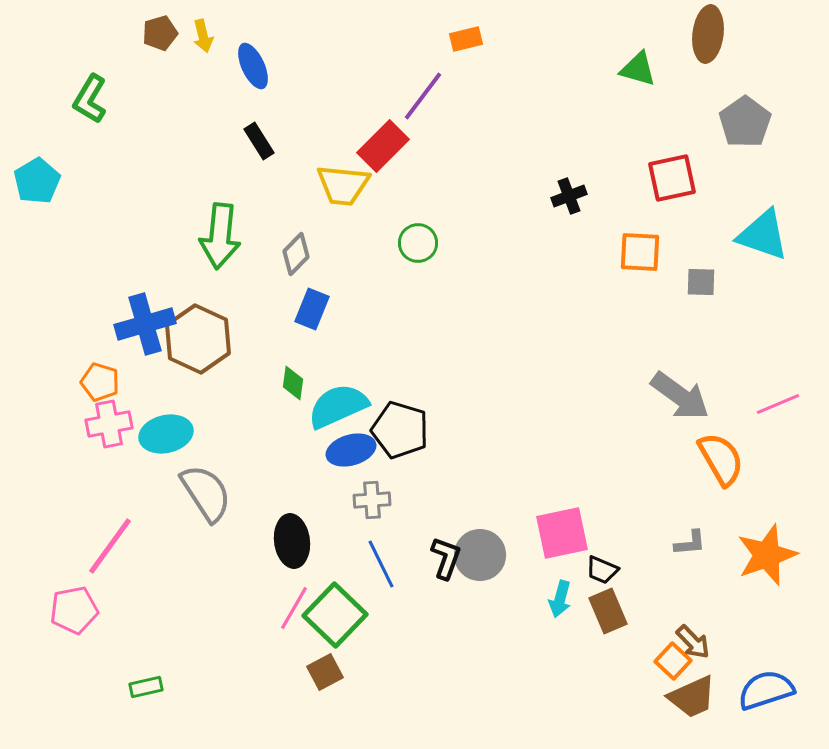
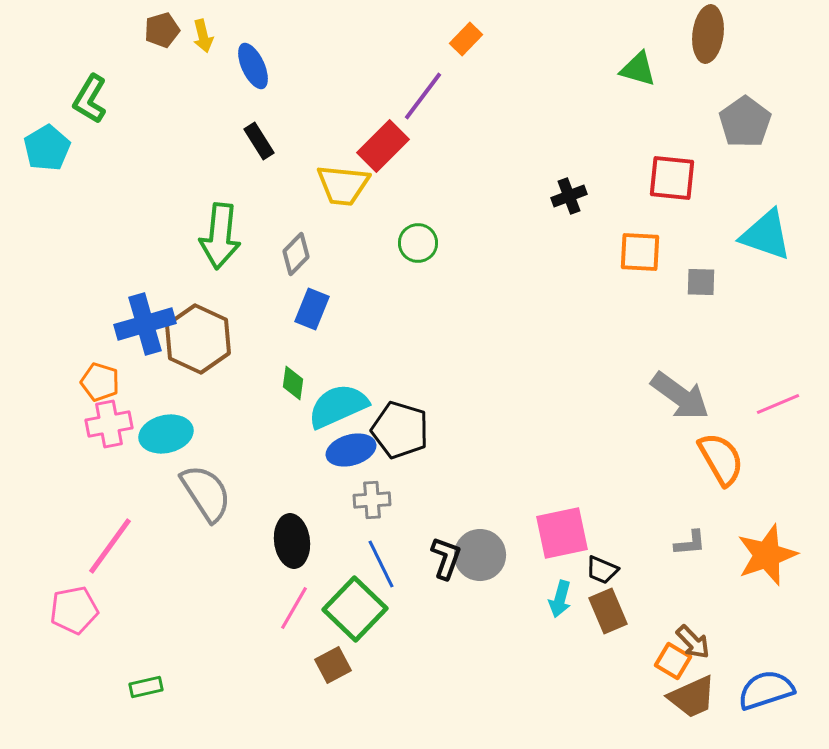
brown pentagon at (160, 33): moved 2 px right, 3 px up
orange rectangle at (466, 39): rotated 32 degrees counterclockwise
red square at (672, 178): rotated 18 degrees clockwise
cyan pentagon at (37, 181): moved 10 px right, 33 px up
cyan triangle at (763, 235): moved 3 px right
green square at (335, 615): moved 20 px right, 6 px up
orange square at (673, 661): rotated 12 degrees counterclockwise
brown square at (325, 672): moved 8 px right, 7 px up
